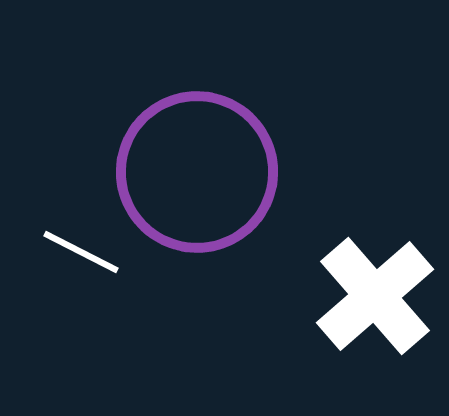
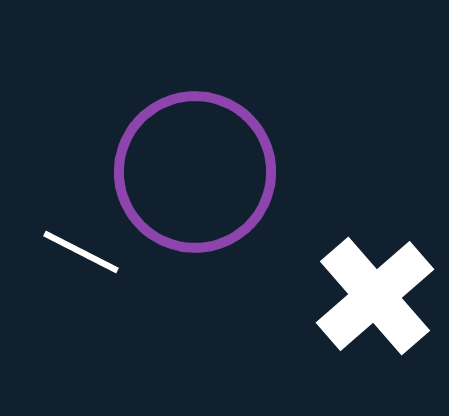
purple circle: moved 2 px left
